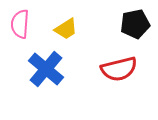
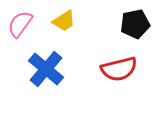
pink semicircle: rotated 32 degrees clockwise
yellow trapezoid: moved 2 px left, 8 px up
